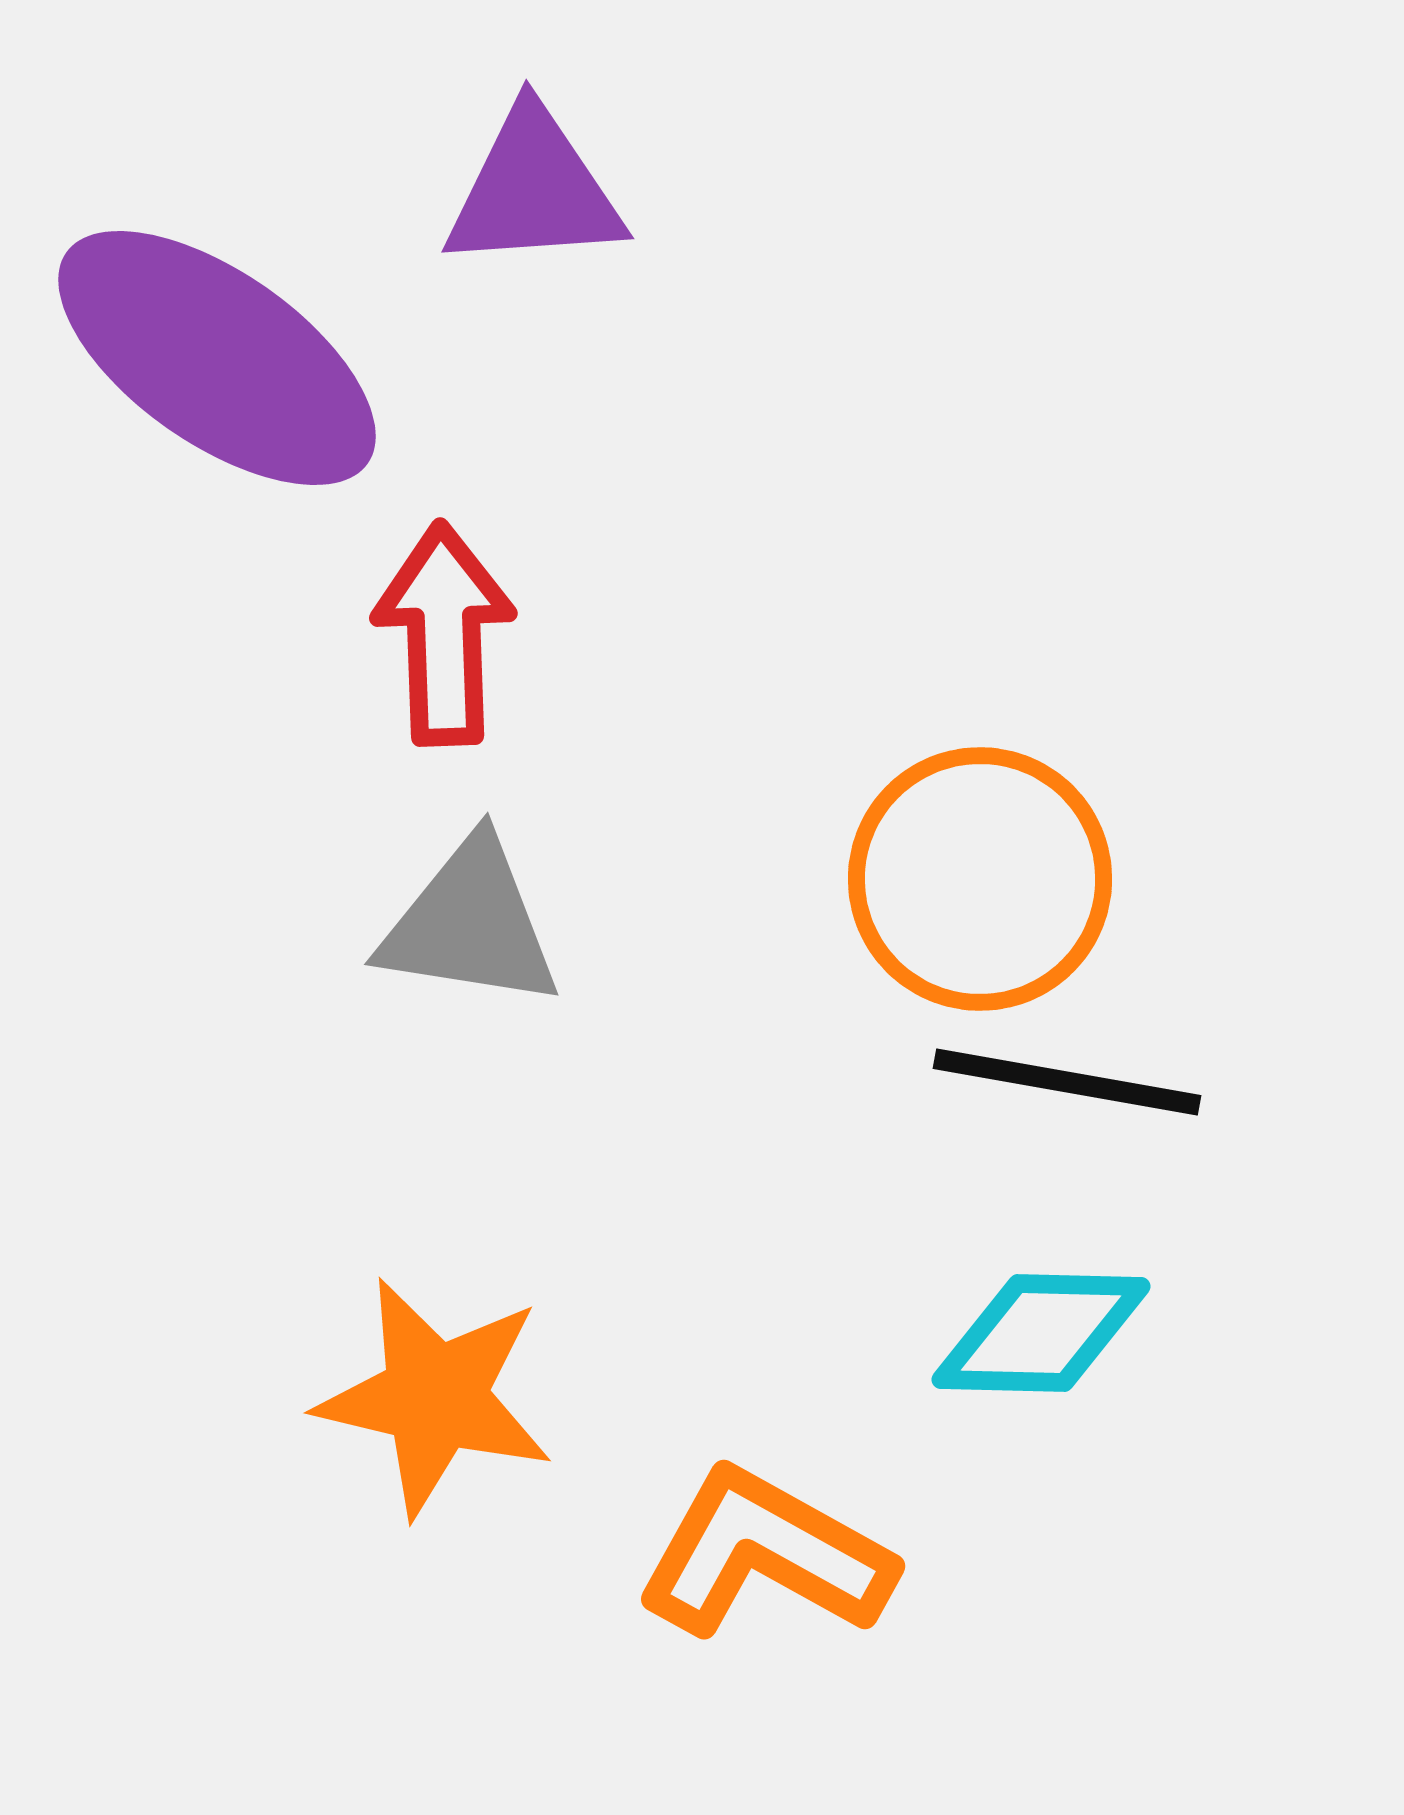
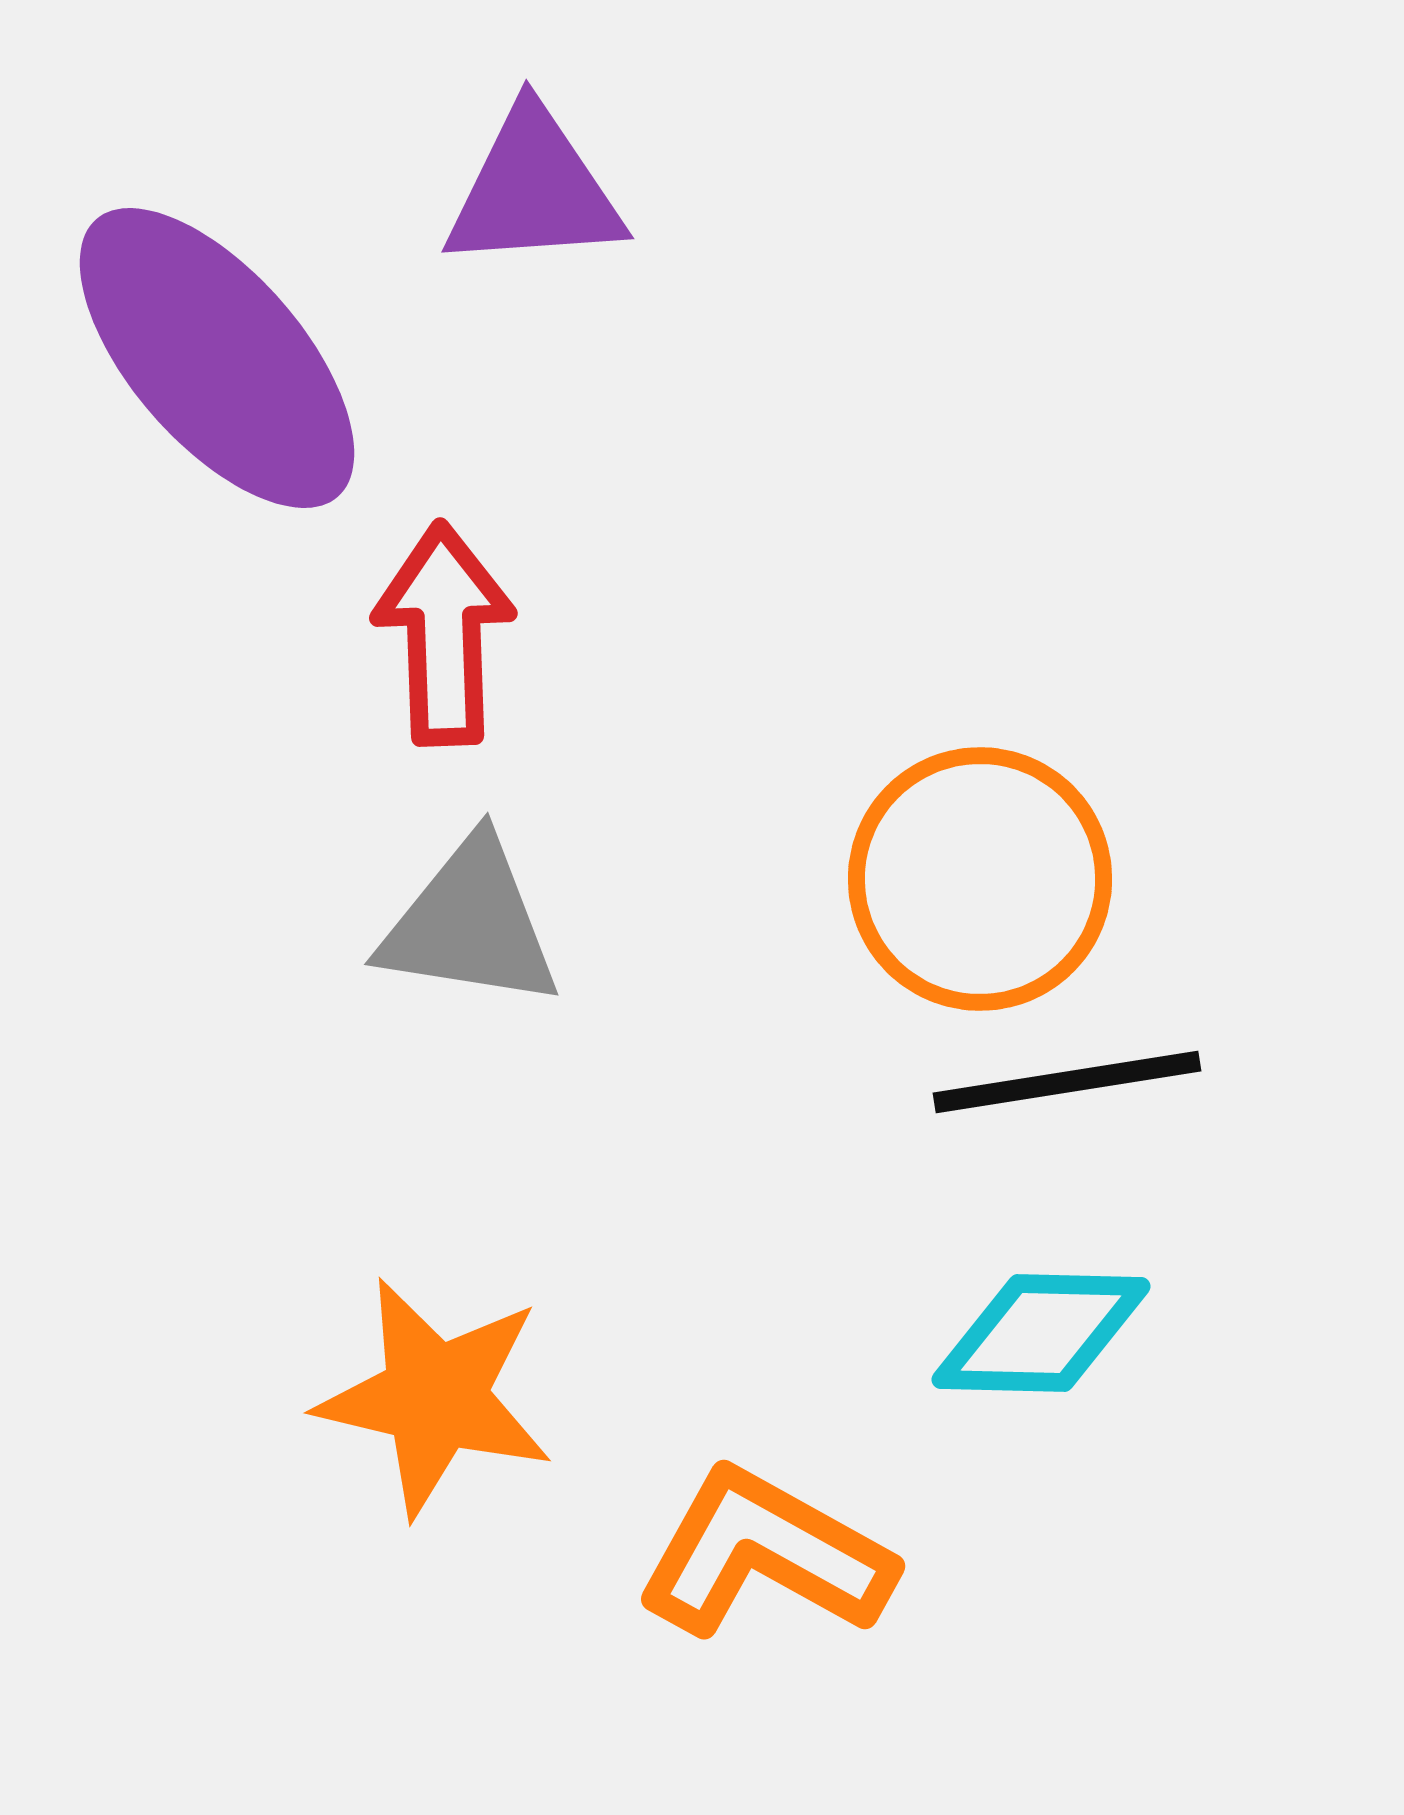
purple ellipse: rotated 14 degrees clockwise
black line: rotated 19 degrees counterclockwise
